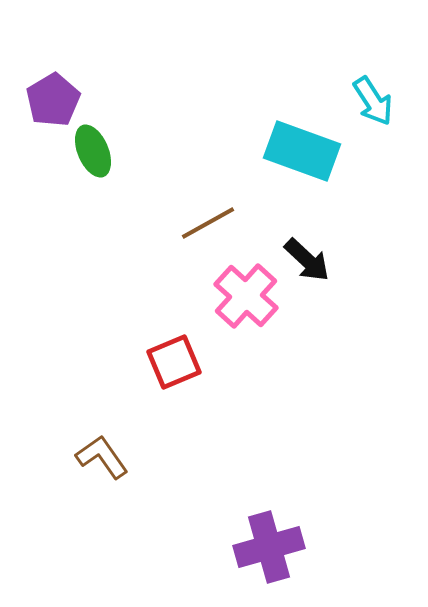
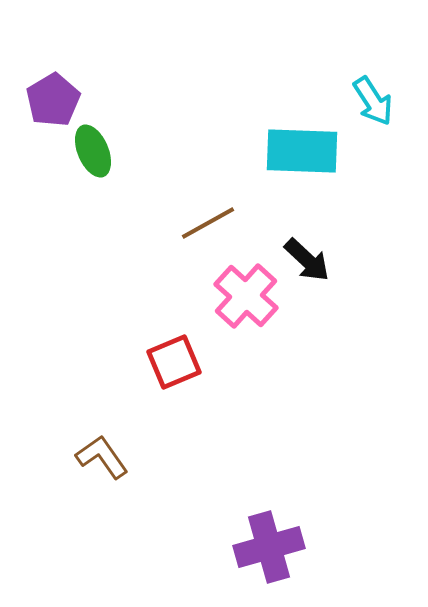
cyan rectangle: rotated 18 degrees counterclockwise
